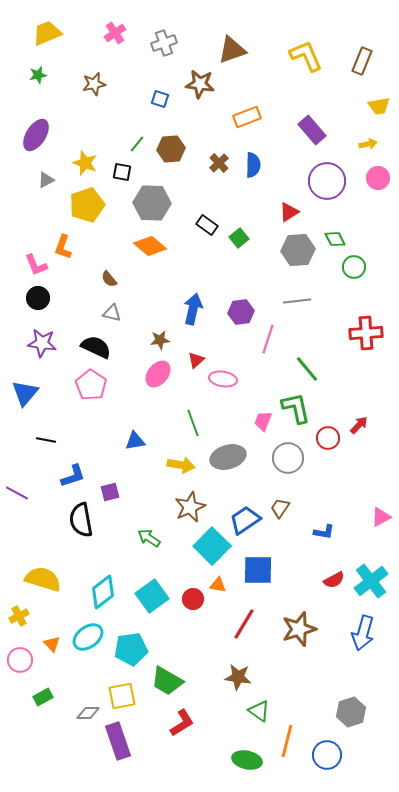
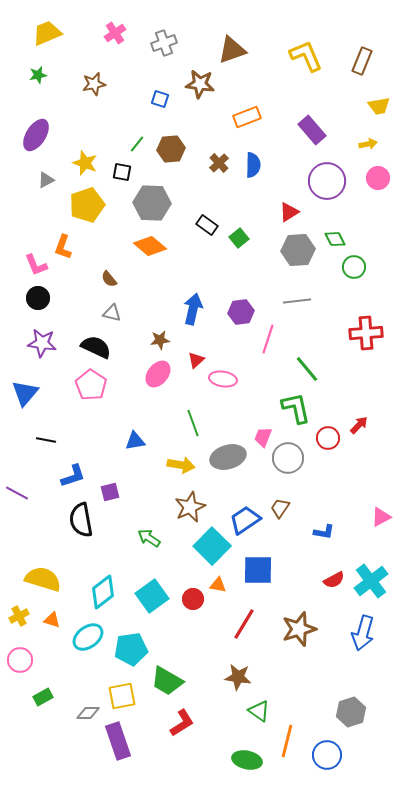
pink trapezoid at (263, 421): moved 16 px down
orange triangle at (52, 644): moved 24 px up; rotated 30 degrees counterclockwise
